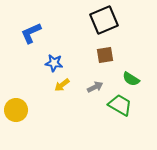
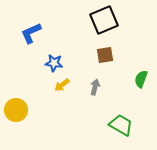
green semicircle: moved 10 px right; rotated 78 degrees clockwise
gray arrow: rotated 49 degrees counterclockwise
green trapezoid: moved 1 px right, 20 px down
